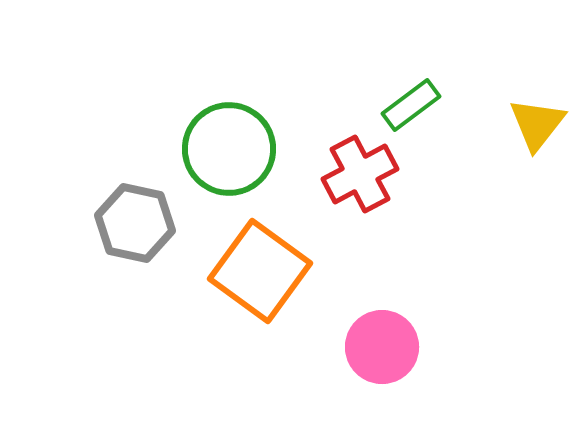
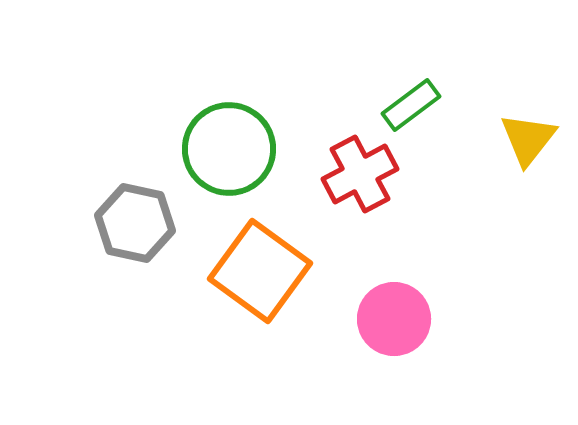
yellow triangle: moved 9 px left, 15 px down
pink circle: moved 12 px right, 28 px up
